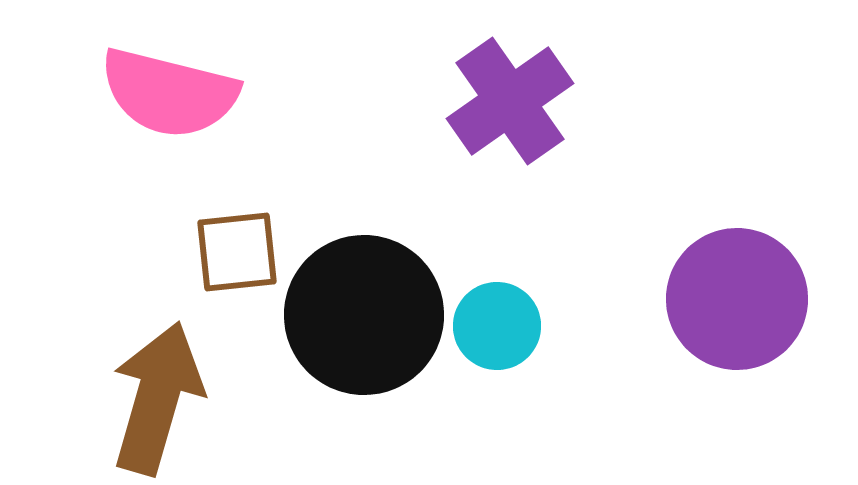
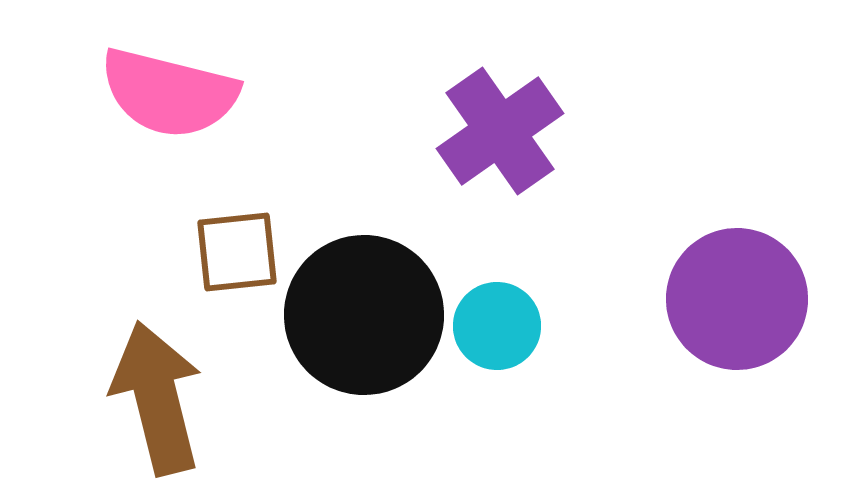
purple cross: moved 10 px left, 30 px down
brown arrow: rotated 30 degrees counterclockwise
